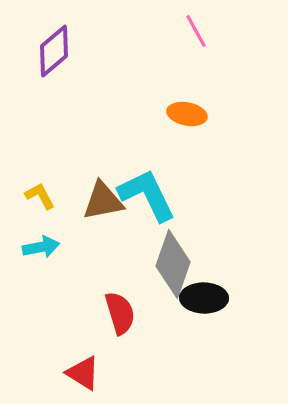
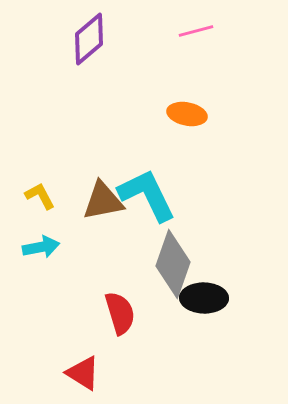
pink line: rotated 76 degrees counterclockwise
purple diamond: moved 35 px right, 12 px up
